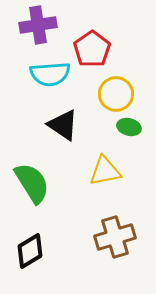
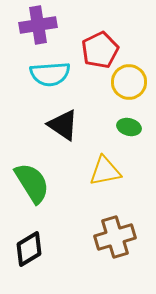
red pentagon: moved 8 px right, 1 px down; rotated 9 degrees clockwise
yellow circle: moved 13 px right, 12 px up
black diamond: moved 1 px left, 2 px up
